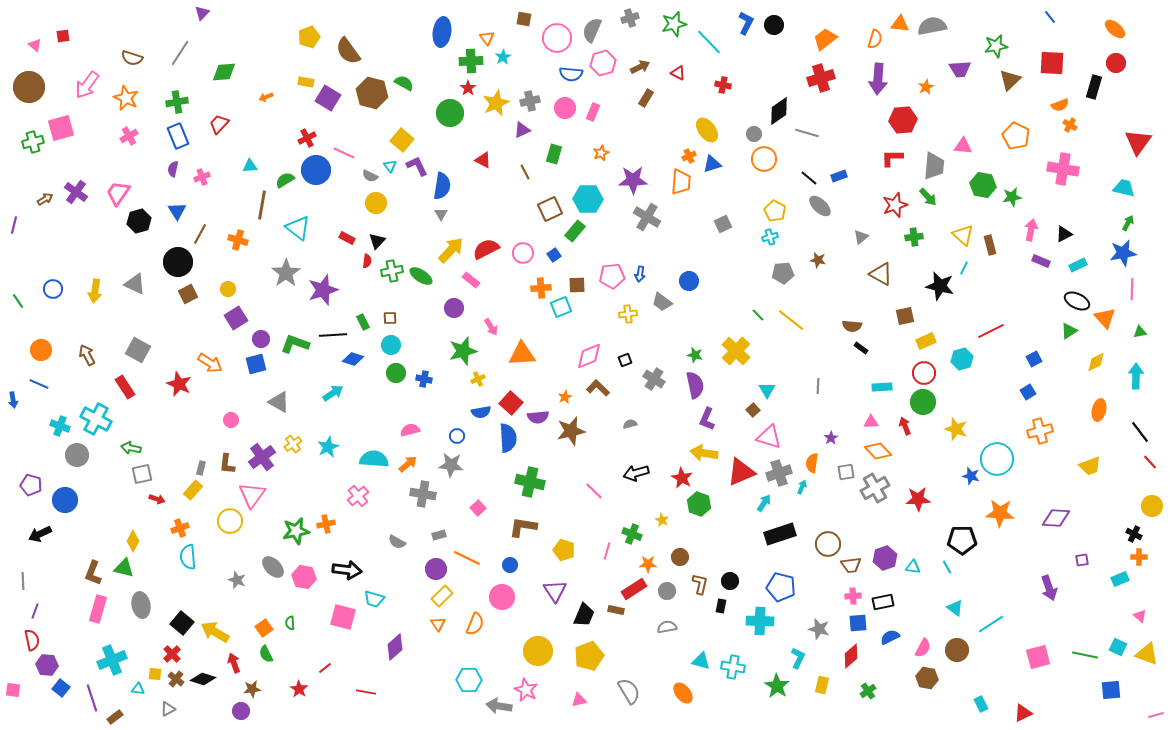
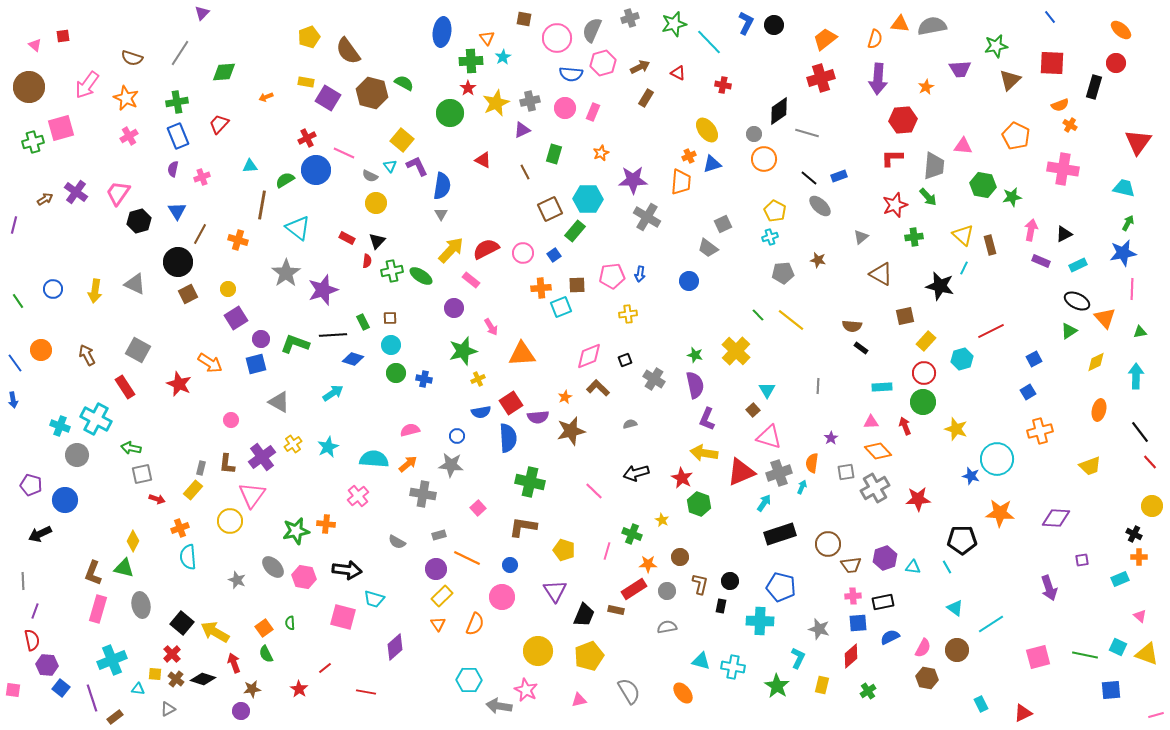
orange ellipse at (1115, 29): moved 6 px right, 1 px down
gray trapezoid at (662, 302): moved 46 px right, 54 px up
yellow rectangle at (926, 341): rotated 24 degrees counterclockwise
blue line at (39, 384): moved 24 px left, 21 px up; rotated 30 degrees clockwise
red square at (511, 403): rotated 15 degrees clockwise
orange cross at (326, 524): rotated 18 degrees clockwise
